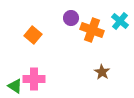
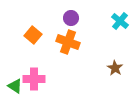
orange cross: moved 24 px left, 12 px down
brown star: moved 13 px right, 4 px up
